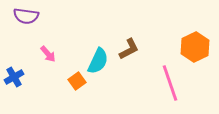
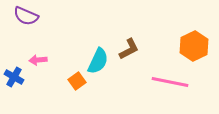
purple semicircle: rotated 15 degrees clockwise
orange hexagon: moved 1 px left, 1 px up
pink arrow: moved 10 px left, 6 px down; rotated 126 degrees clockwise
blue cross: rotated 30 degrees counterclockwise
pink line: moved 1 px up; rotated 60 degrees counterclockwise
